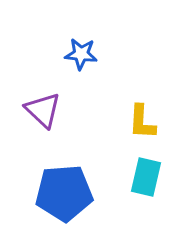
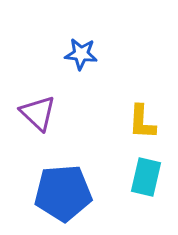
purple triangle: moved 5 px left, 3 px down
blue pentagon: moved 1 px left
